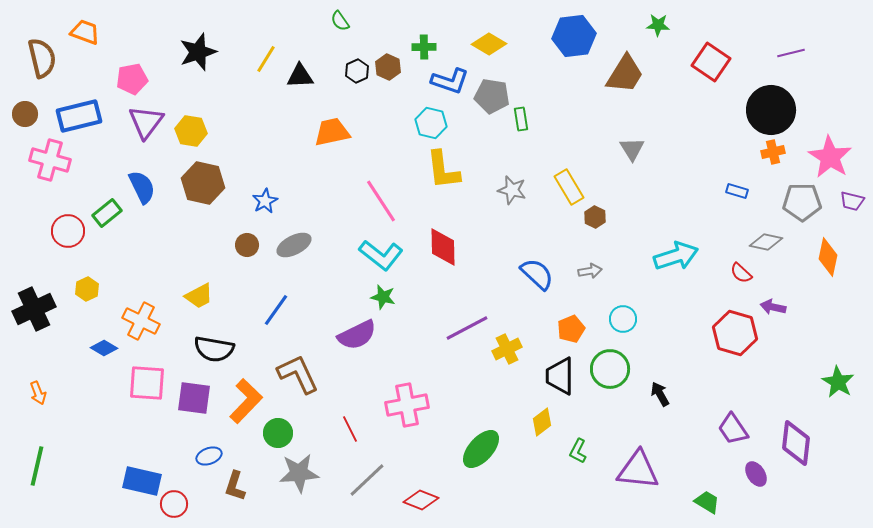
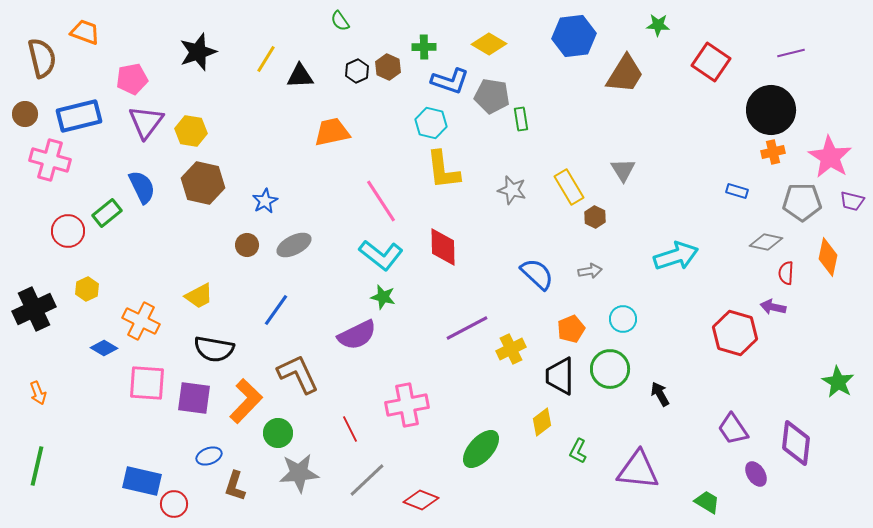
gray triangle at (632, 149): moved 9 px left, 21 px down
red semicircle at (741, 273): moved 45 px right; rotated 50 degrees clockwise
yellow cross at (507, 349): moved 4 px right
